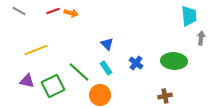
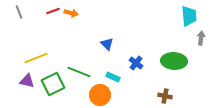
gray line: moved 1 px down; rotated 40 degrees clockwise
yellow line: moved 8 px down
cyan rectangle: moved 7 px right, 9 px down; rotated 32 degrees counterclockwise
green line: rotated 20 degrees counterclockwise
green square: moved 2 px up
brown cross: rotated 24 degrees clockwise
